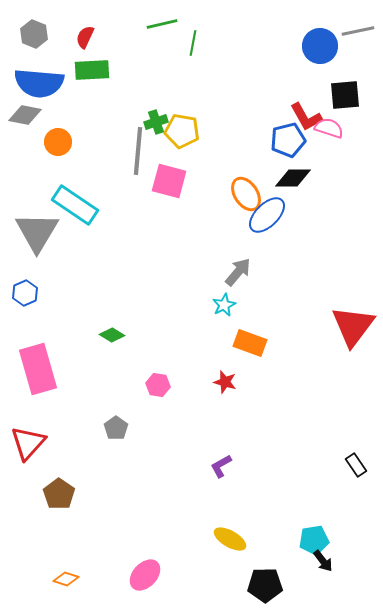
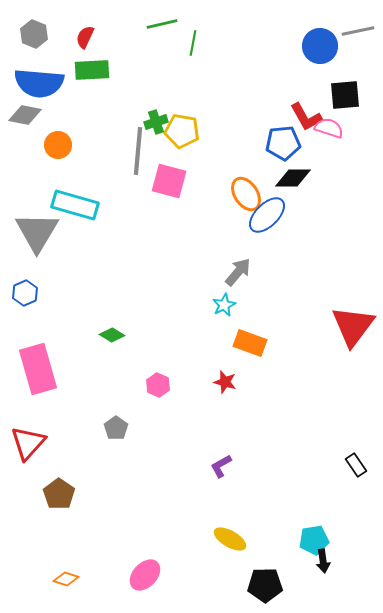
blue pentagon at (288, 140): moved 5 px left, 3 px down; rotated 8 degrees clockwise
orange circle at (58, 142): moved 3 px down
cyan rectangle at (75, 205): rotated 18 degrees counterclockwise
pink hexagon at (158, 385): rotated 15 degrees clockwise
black arrow at (323, 561): rotated 30 degrees clockwise
